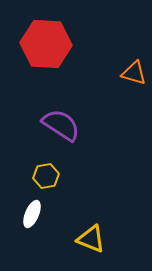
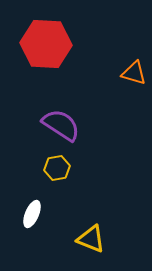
yellow hexagon: moved 11 px right, 8 px up
